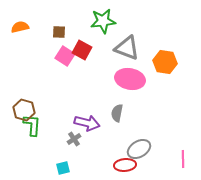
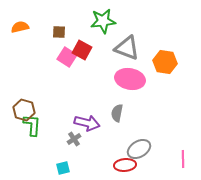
pink square: moved 2 px right, 1 px down
